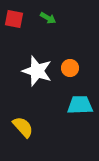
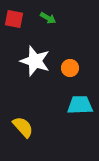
white star: moved 2 px left, 10 px up
